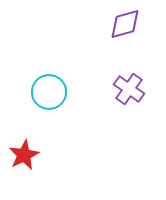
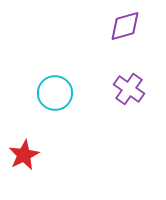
purple diamond: moved 2 px down
cyan circle: moved 6 px right, 1 px down
